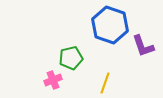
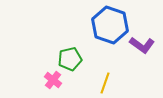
purple L-shape: moved 1 px left, 1 px up; rotated 35 degrees counterclockwise
green pentagon: moved 1 px left, 1 px down
pink cross: rotated 30 degrees counterclockwise
